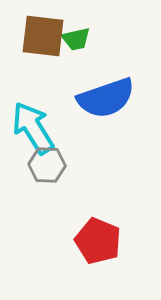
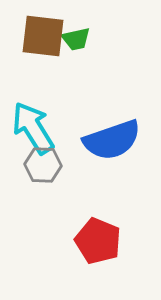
blue semicircle: moved 6 px right, 42 px down
gray hexagon: moved 4 px left
